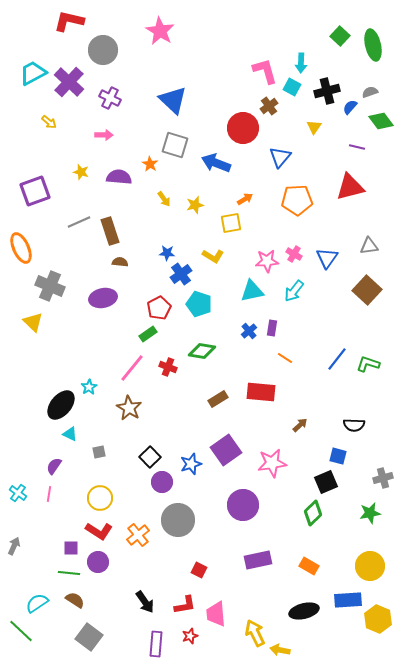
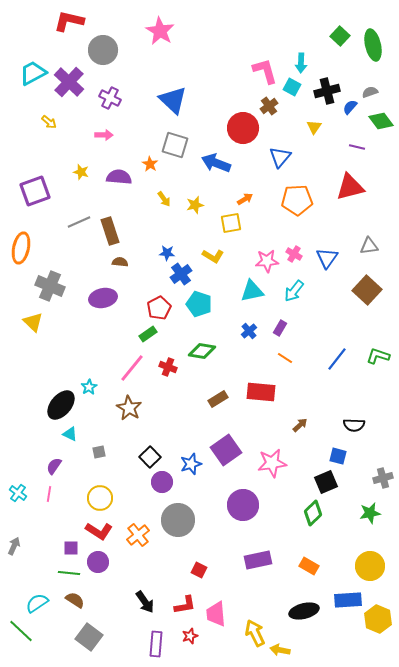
orange ellipse at (21, 248): rotated 36 degrees clockwise
purple rectangle at (272, 328): moved 8 px right; rotated 21 degrees clockwise
green L-shape at (368, 364): moved 10 px right, 8 px up
